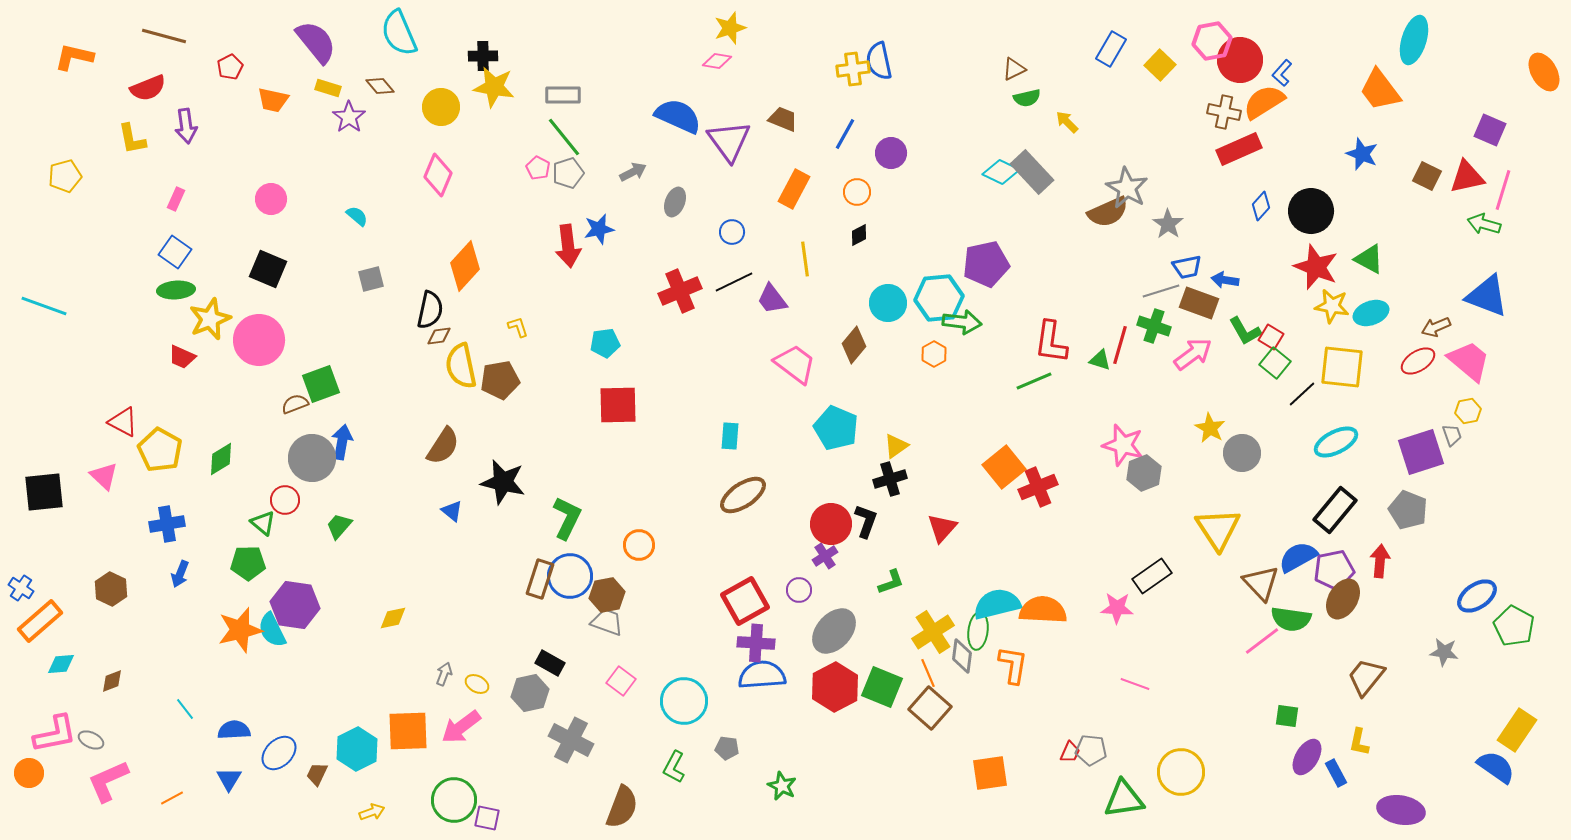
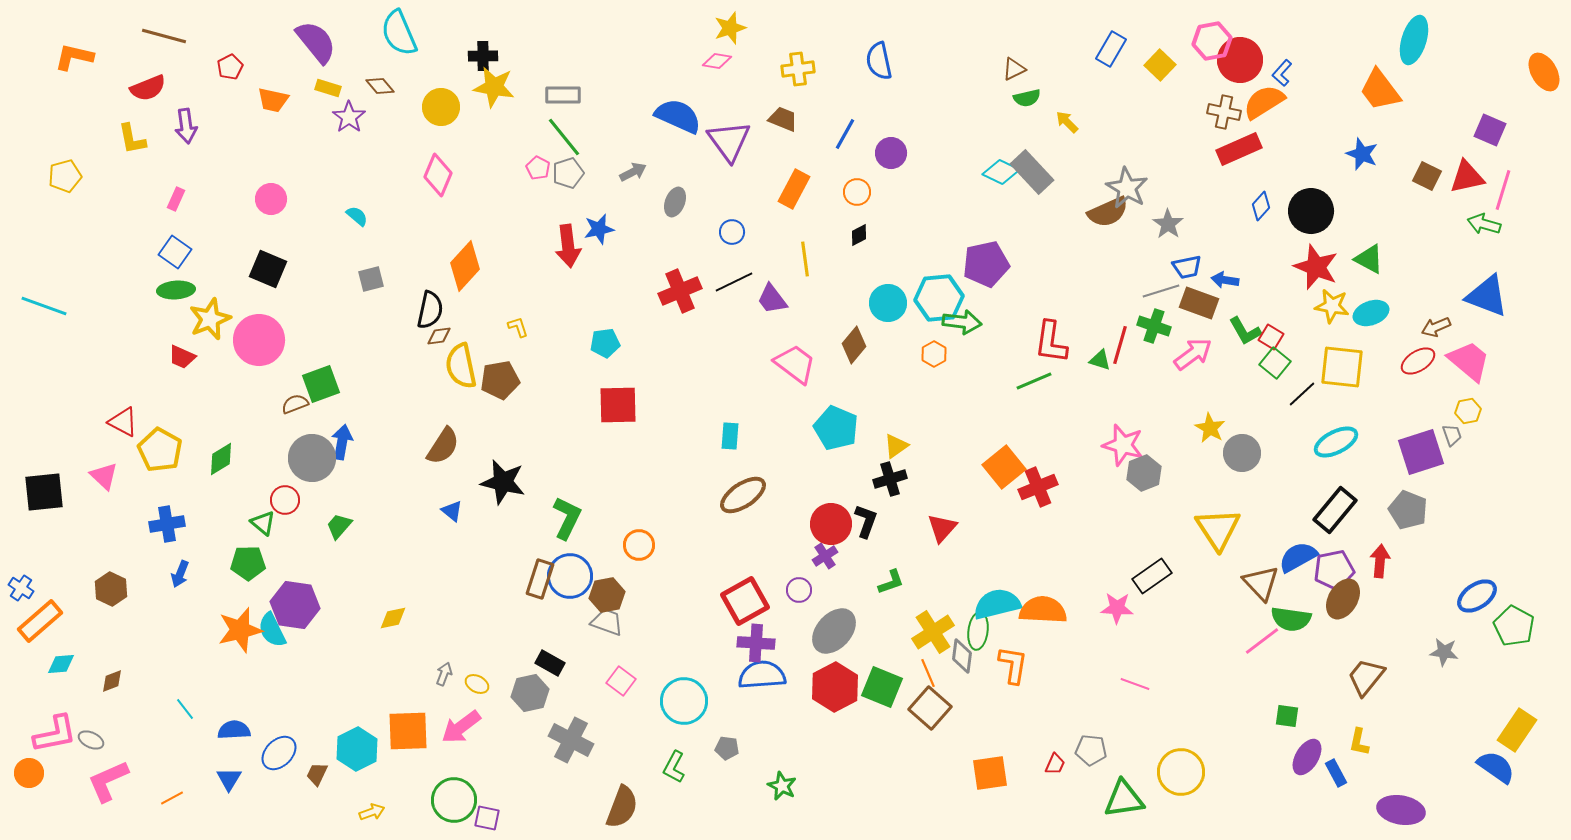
yellow cross at (853, 69): moved 55 px left
red trapezoid at (1070, 752): moved 15 px left, 12 px down
